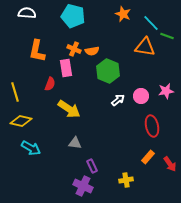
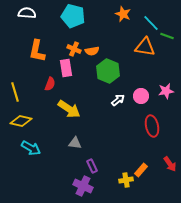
orange rectangle: moved 7 px left, 13 px down
